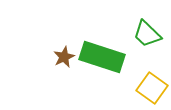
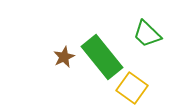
green rectangle: rotated 33 degrees clockwise
yellow square: moved 20 px left
